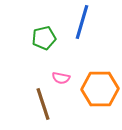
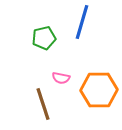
orange hexagon: moved 1 px left, 1 px down
